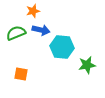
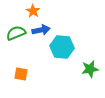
orange star: rotated 24 degrees counterclockwise
blue arrow: rotated 24 degrees counterclockwise
green star: moved 3 px right, 4 px down
